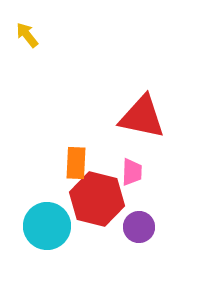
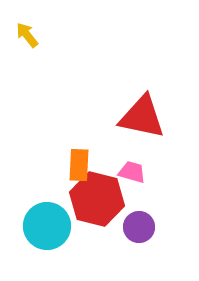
orange rectangle: moved 3 px right, 2 px down
pink trapezoid: rotated 76 degrees counterclockwise
